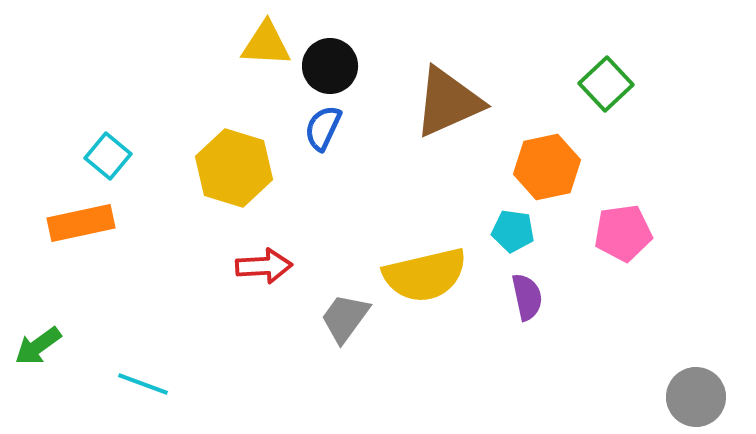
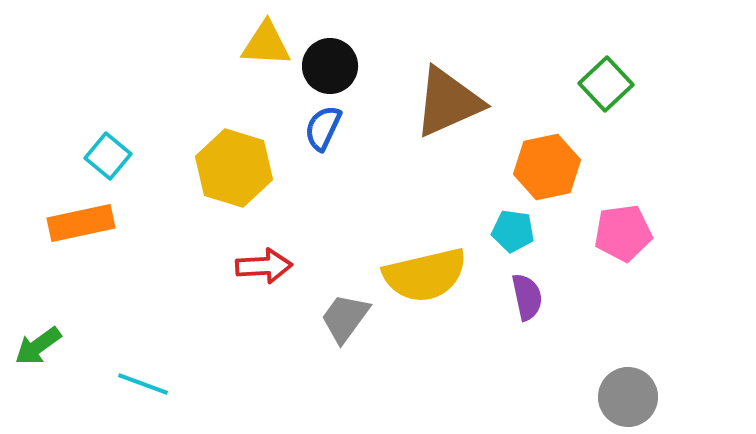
gray circle: moved 68 px left
